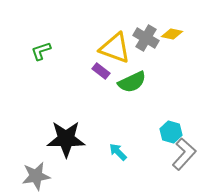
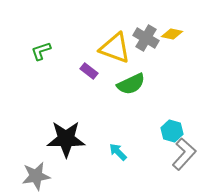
purple rectangle: moved 12 px left
green semicircle: moved 1 px left, 2 px down
cyan hexagon: moved 1 px right, 1 px up
